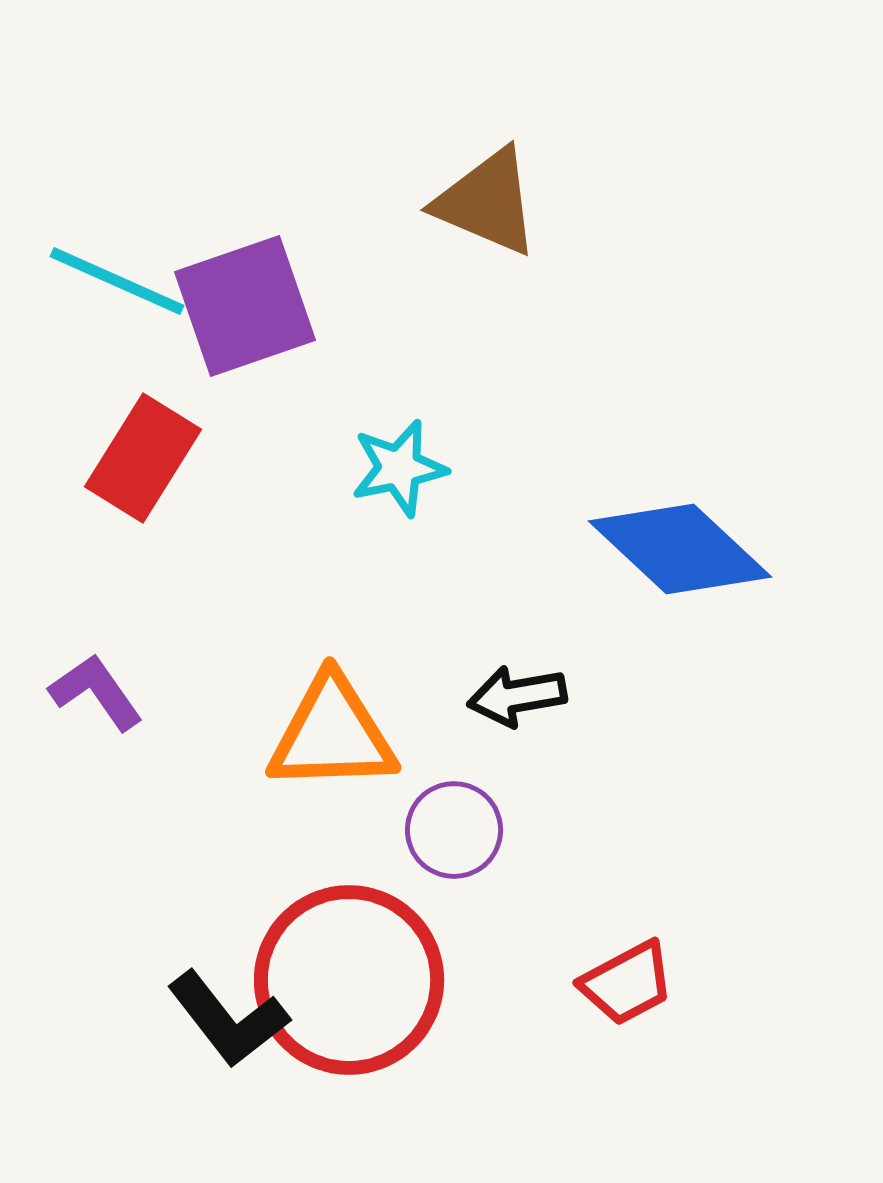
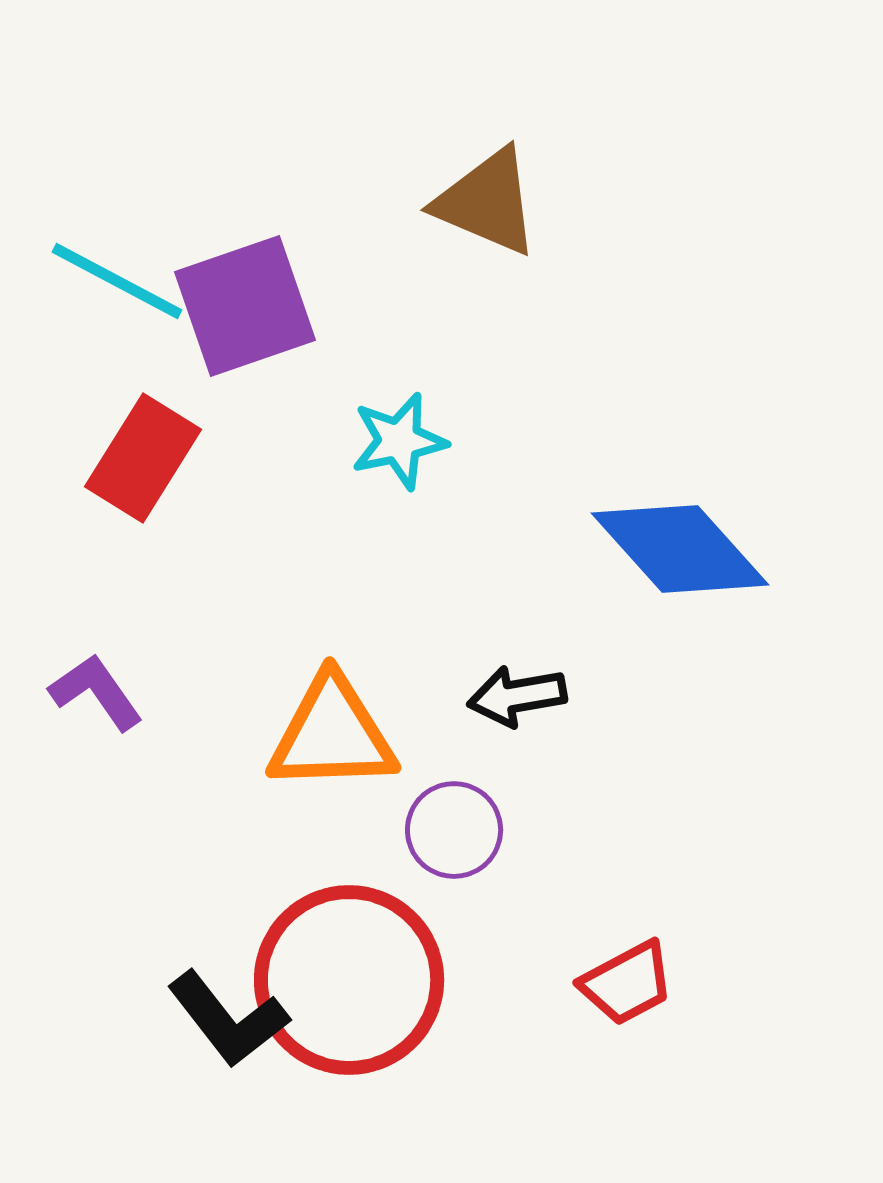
cyan line: rotated 4 degrees clockwise
cyan star: moved 27 px up
blue diamond: rotated 5 degrees clockwise
